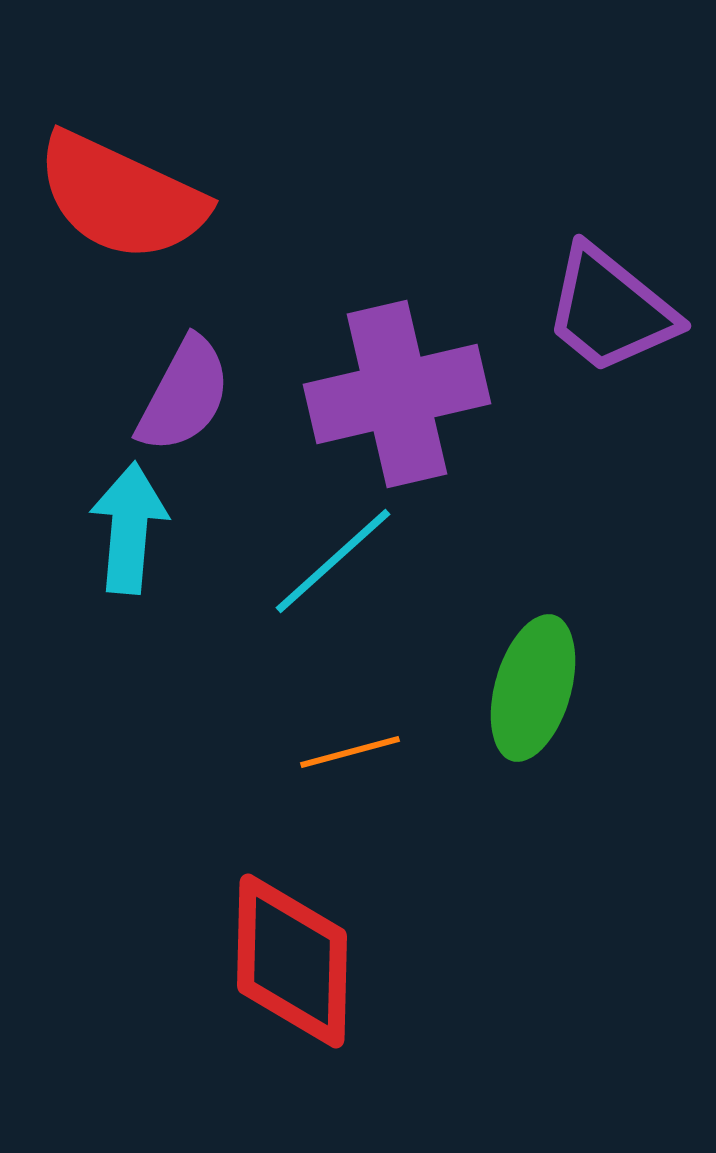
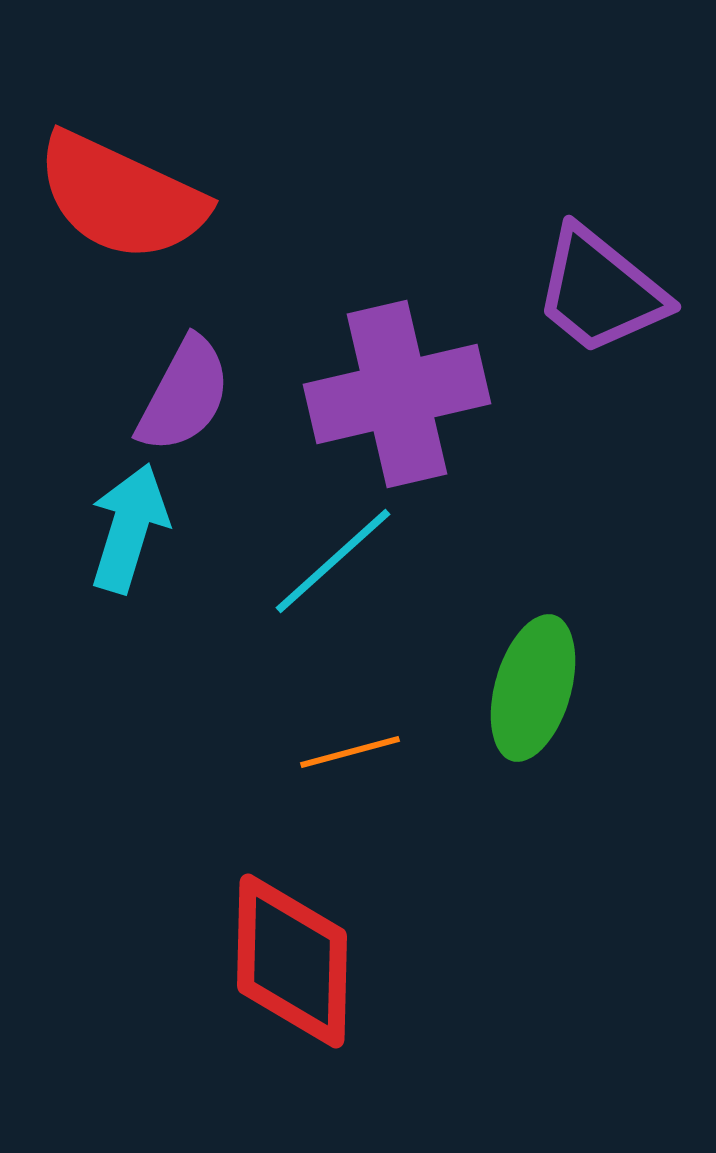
purple trapezoid: moved 10 px left, 19 px up
cyan arrow: rotated 12 degrees clockwise
